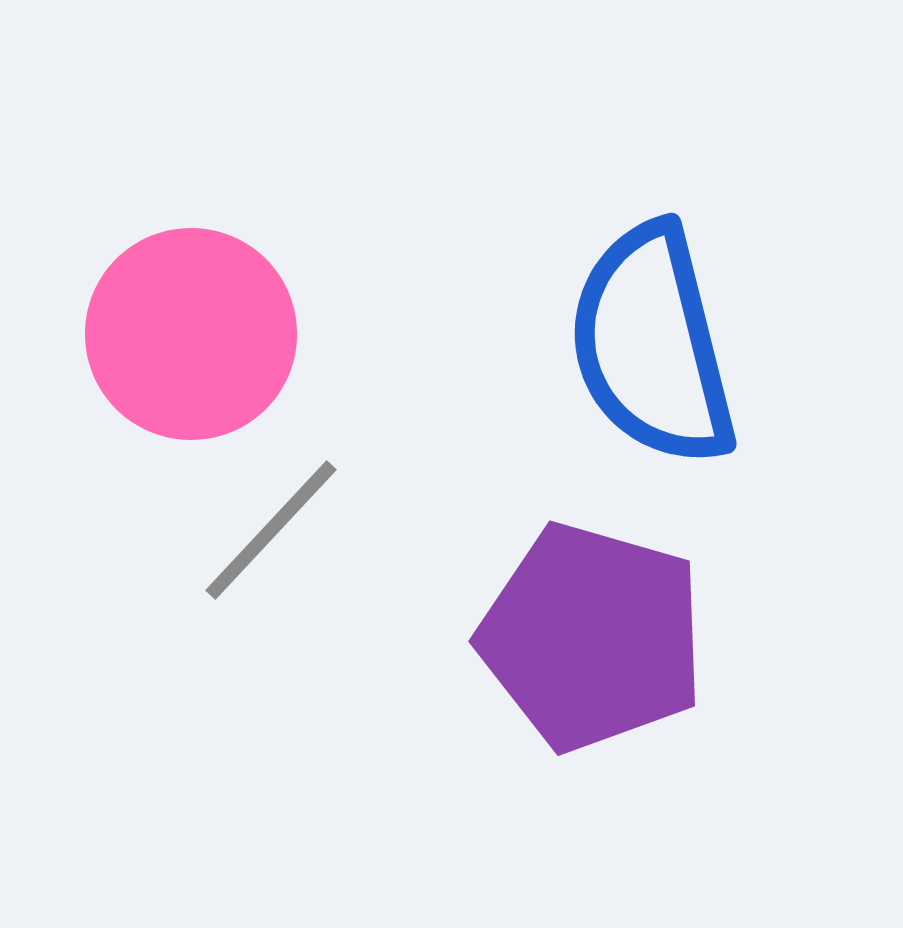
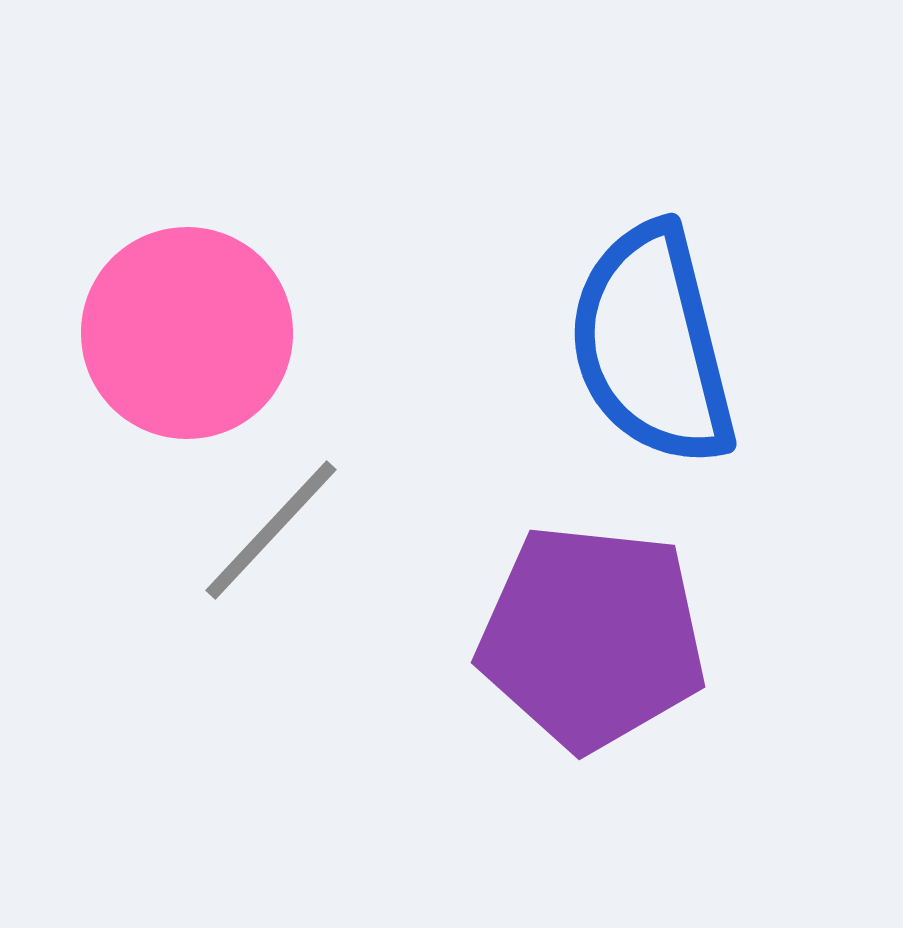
pink circle: moved 4 px left, 1 px up
purple pentagon: rotated 10 degrees counterclockwise
